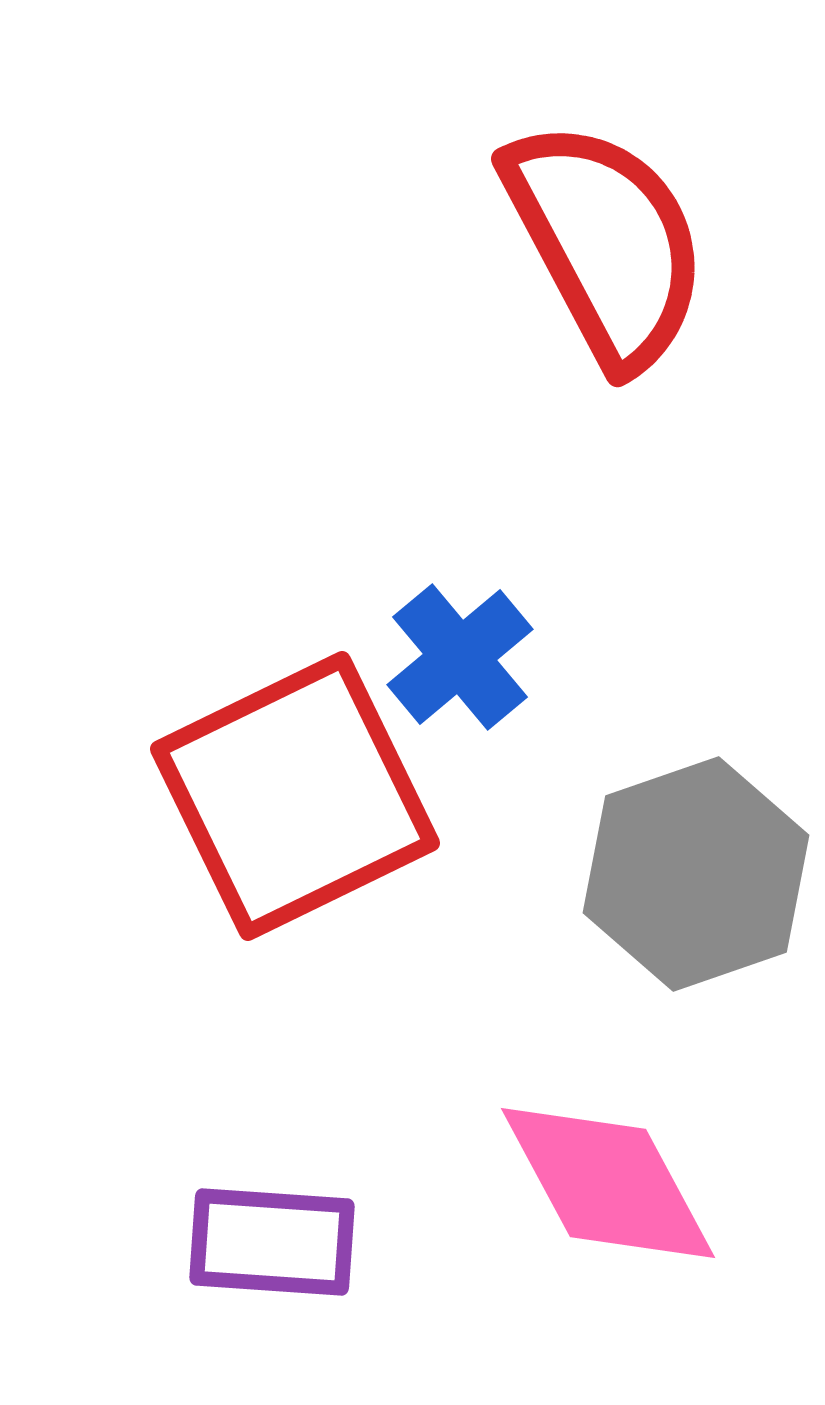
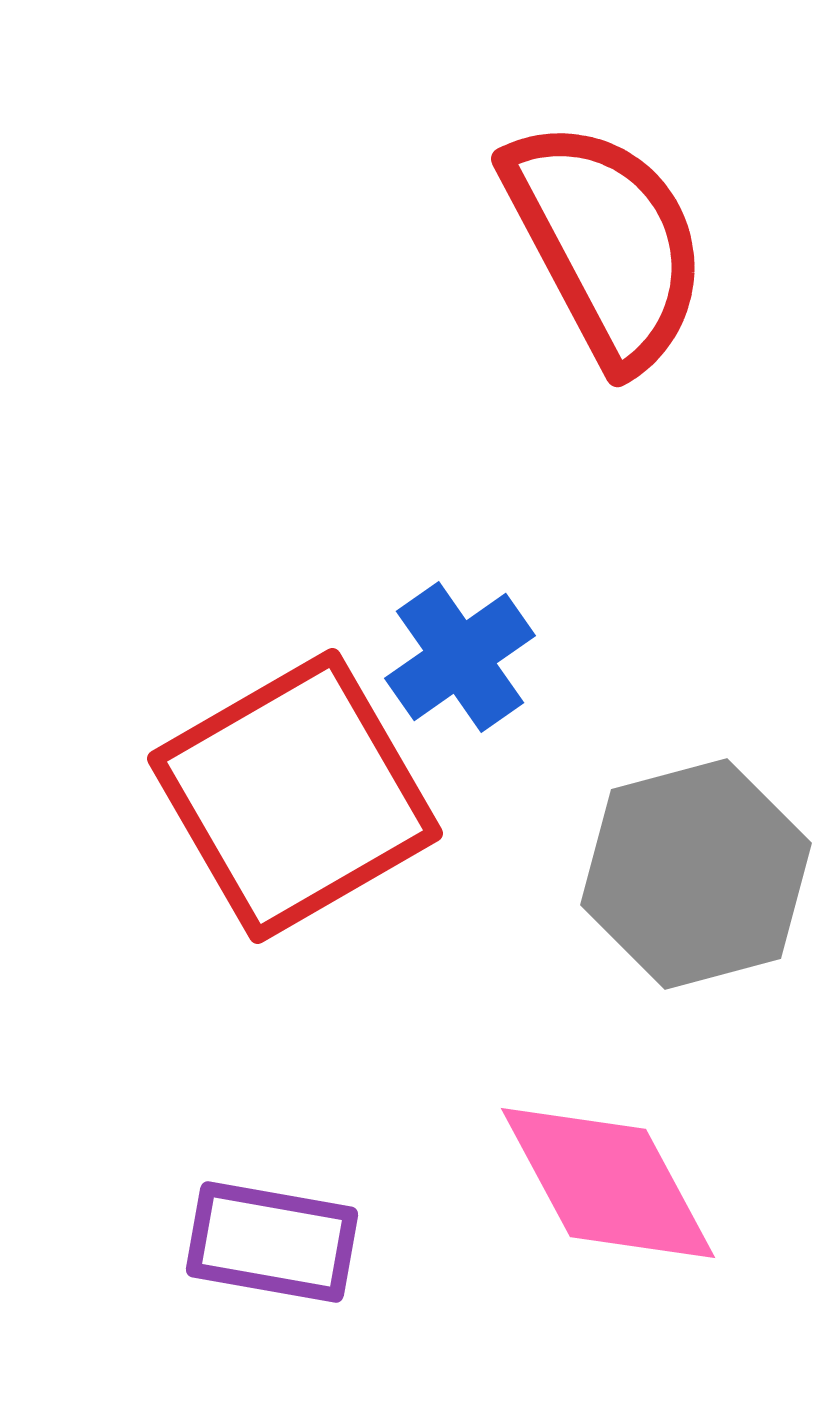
blue cross: rotated 5 degrees clockwise
red square: rotated 4 degrees counterclockwise
gray hexagon: rotated 4 degrees clockwise
purple rectangle: rotated 6 degrees clockwise
